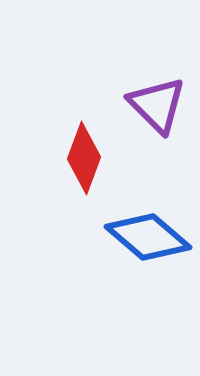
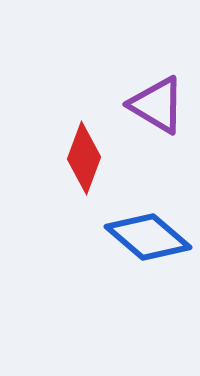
purple triangle: rotated 14 degrees counterclockwise
